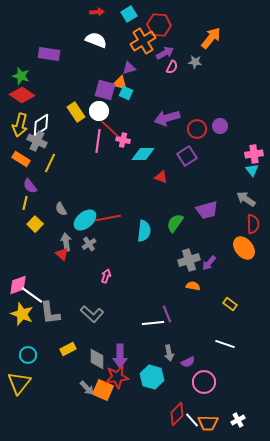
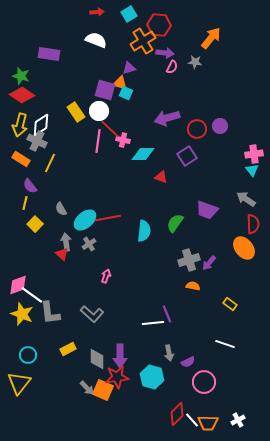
purple arrow at (165, 53): rotated 36 degrees clockwise
purple trapezoid at (207, 210): rotated 35 degrees clockwise
